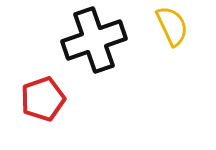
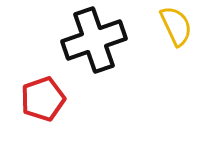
yellow semicircle: moved 4 px right
